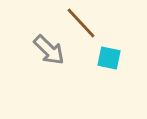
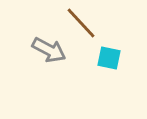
gray arrow: rotated 16 degrees counterclockwise
